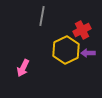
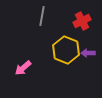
red cross: moved 9 px up
yellow hexagon: rotated 12 degrees counterclockwise
pink arrow: rotated 24 degrees clockwise
